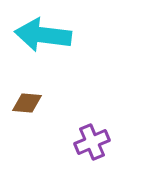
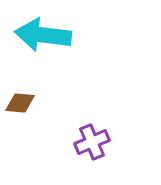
brown diamond: moved 7 px left
